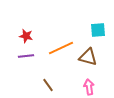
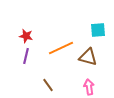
purple line: rotated 70 degrees counterclockwise
